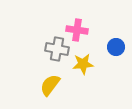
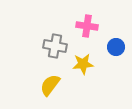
pink cross: moved 10 px right, 4 px up
gray cross: moved 2 px left, 3 px up
